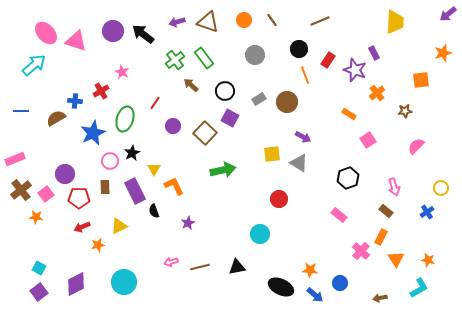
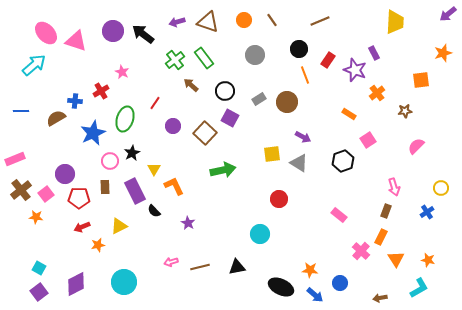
black hexagon at (348, 178): moved 5 px left, 17 px up
black semicircle at (154, 211): rotated 24 degrees counterclockwise
brown rectangle at (386, 211): rotated 72 degrees clockwise
purple star at (188, 223): rotated 16 degrees counterclockwise
